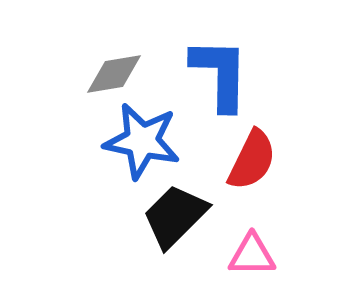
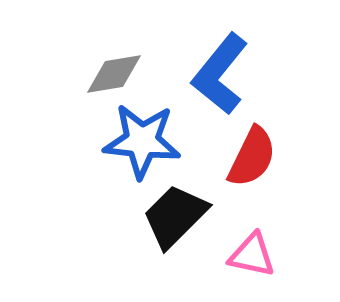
blue L-shape: rotated 142 degrees counterclockwise
blue star: rotated 6 degrees counterclockwise
red semicircle: moved 3 px up
pink triangle: rotated 12 degrees clockwise
